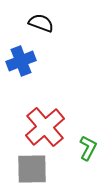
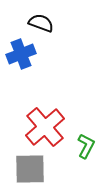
blue cross: moved 7 px up
green L-shape: moved 2 px left, 2 px up
gray square: moved 2 px left
